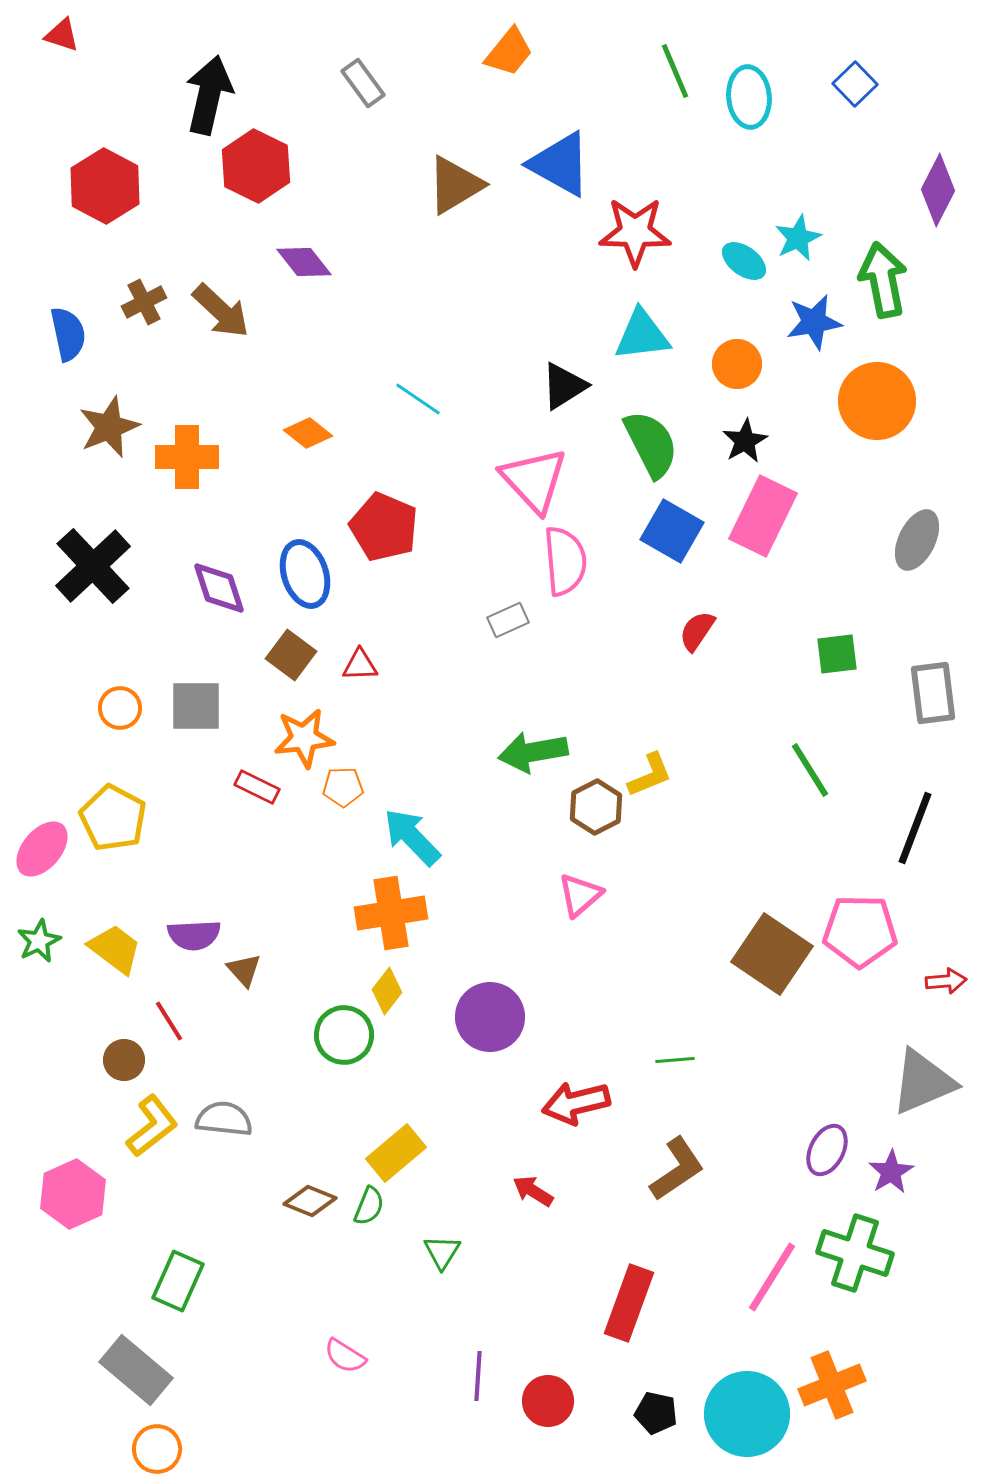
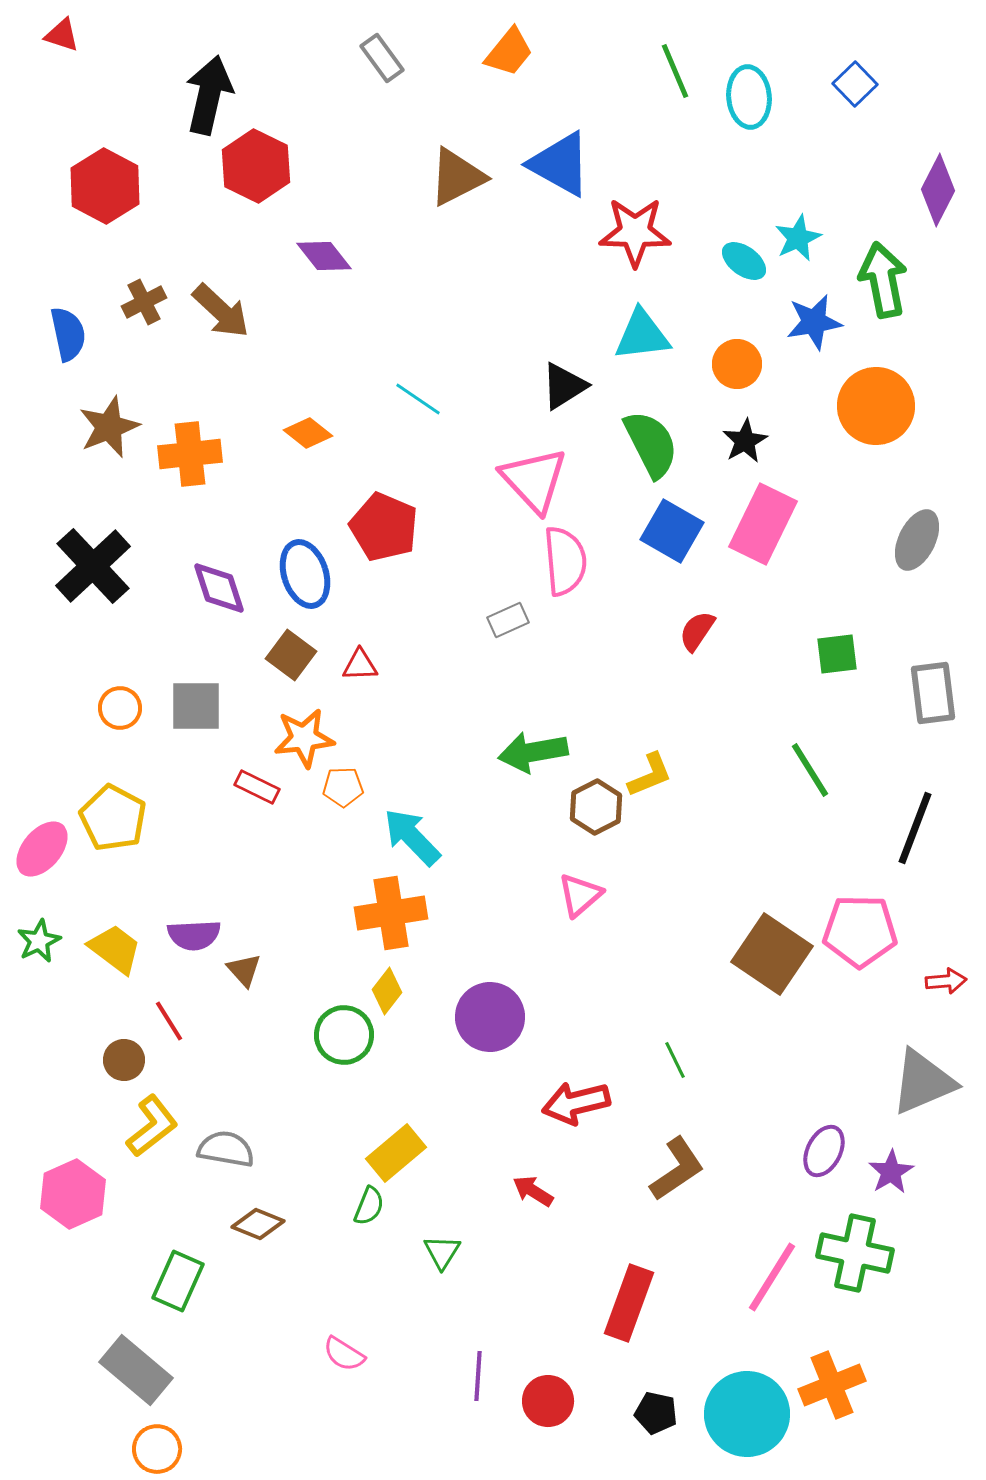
gray rectangle at (363, 83): moved 19 px right, 25 px up
brown triangle at (455, 185): moved 2 px right, 8 px up; rotated 4 degrees clockwise
purple diamond at (304, 262): moved 20 px right, 6 px up
orange circle at (877, 401): moved 1 px left, 5 px down
orange cross at (187, 457): moved 3 px right, 3 px up; rotated 6 degrees counterclockwise
pink rectangle at (763, 516): moved 8 px down
green line at (675, 1060): rotated 69 degrees clockwise
gray semicircle at (224, 1119): moved 2 px right, 30 px down; rotated 4 degrees clockwise
purple ellipse at (827, 1150): moved 3 px left, 1 px down
brown diamond at (310, 1201): moved 52 px left, 23 px down
green cross at (855, 1253): rotated 6 degrees counterclockwise
pink semicircle at (345, 1356): moved 1 px left, 2 px up
